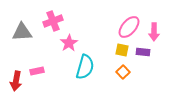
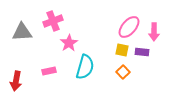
purple rectangle: moved 1 px left
pink rectangle: moved 12 px right
